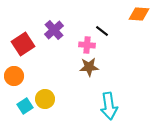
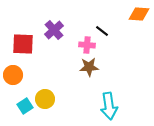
red square: rotated 35 degrees clockwise
orange circle: moved 1 px left, 1 px up
